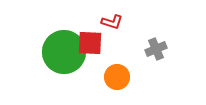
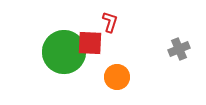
red L-shape: moved 2 px left; rotated 90 degrees counterclockwise
gray cross: moved 23 px right
